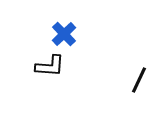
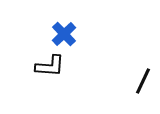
black line: moved 4 px right, 1 px down
